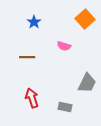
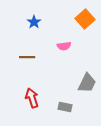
pink semicircle: rotated 24 degrees counterclockwise
